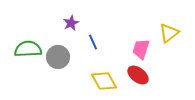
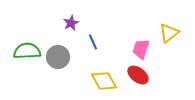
green semicircle: moved 1 px left, 2 px down
